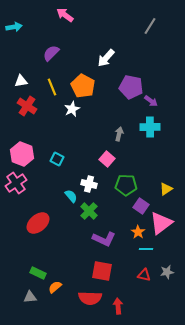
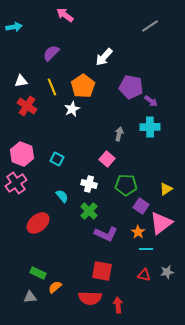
gray line: rotated 24 degrees clockwise
white arrow: moved 2 px left, 1 px up
orange pentagon: rotated 10 degrees clockwise
cyan semicircle: moved 9 px left
purple L-shape: moved 2 px right, 5 px up
red arrow: moved 1 px up
